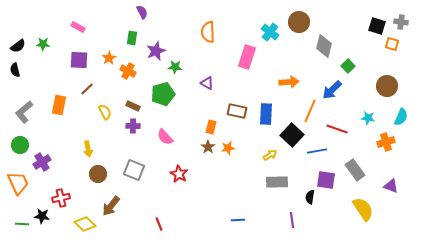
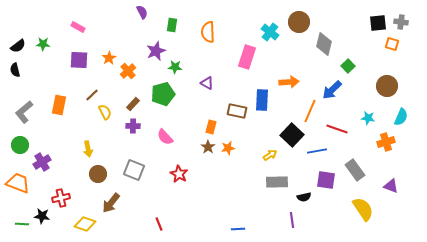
black square at (377, 26): moved 1 px right, 3 px up; rotated 24 degrees counterclockwise
green rectangle at (132, 38): moved 40 px right, 13 px up
gray diamond at (324, 46): moved 2 px up
orange cross at (128, 71): rotated 21 degrees clockwise
brown line at (87, 89): moved 5 px right, 6 px down
brown rectangle at (133, 106): moved 2 px up; rotated 72 degrees counterclockwise
blue rectangle at (266, 114): moved 4 px left, 14 px up
orange trapezoid at (18, 183): rotated 45 degrees counterclockwise
black semicircle at (310, 197): moved 6 px left; rotated 112 degrees counterclockwise
brown arrow at (111, 206): moved 3 px up
blue line at (238, 220): moved 9 px down
yellow diamond at (85, 224): rotated 25 degrees counterclockwise
